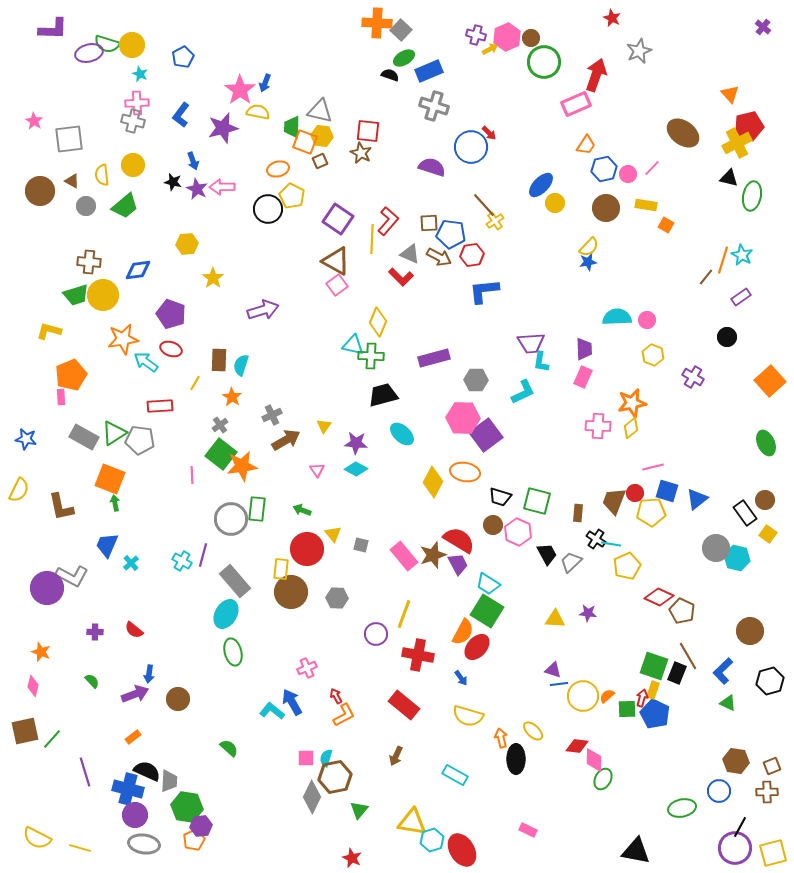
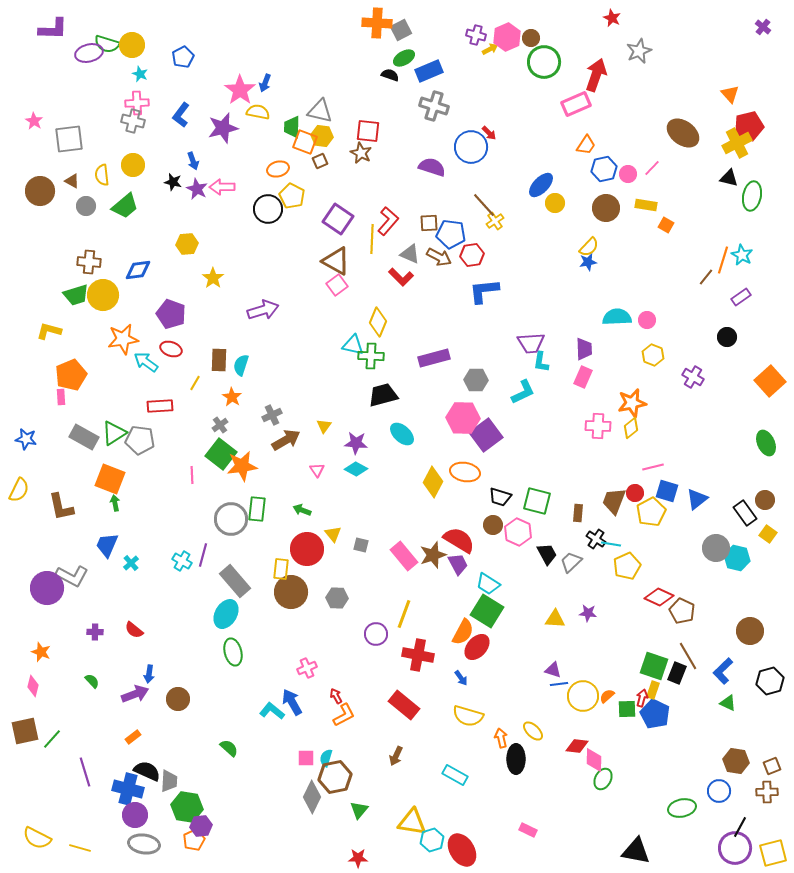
gray square at (401, 30): rotated 20 degrees clockwise
yellow pentagon at (651, 512): rotated 24 degrees counterclockwise
red star at (352, 858): moved 6 px right; rotated 24 degrees counterclockwise
